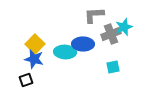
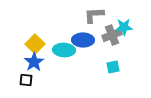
cyan star: rotated 18 degrees clockwise
gray cross: moved 1 px right, 1 px down
blue ellipse: moved 4 px up
cyan ellipse: moved 1 px left, 2 px up
blue star: moved 3 px down; rotated 24 degrees clockwise
black square: rotated 24 degrees clockwise
